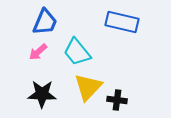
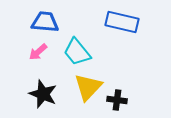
blue trapezoid: rotated 108 degrees counterclockwise
black star: moved 1 px right; rotated 20 degrees clockwise
